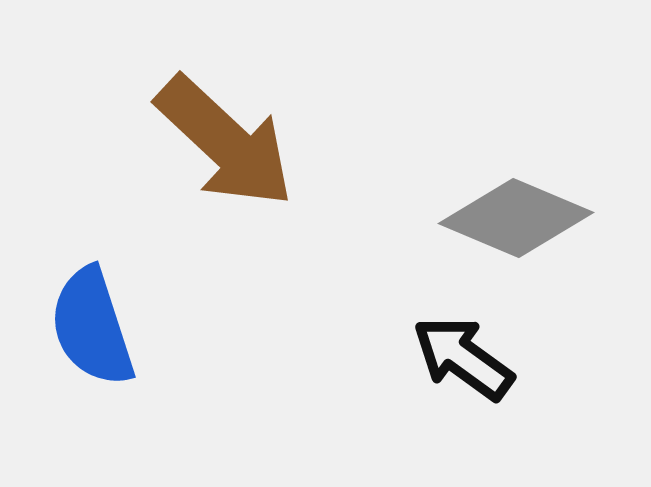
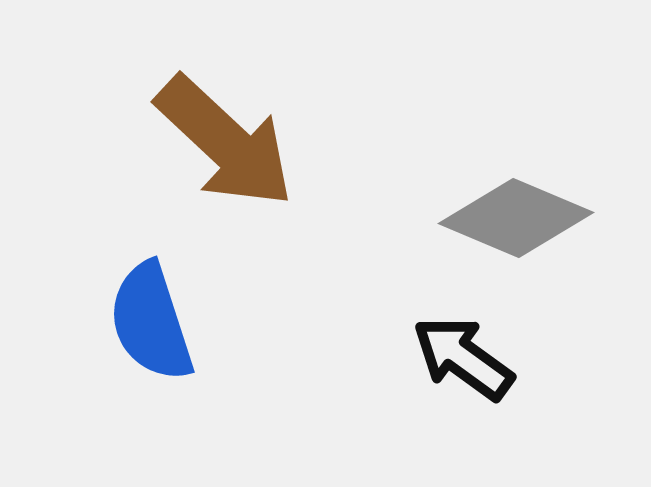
blue semicircle: moved 59 px right, 5 px up
